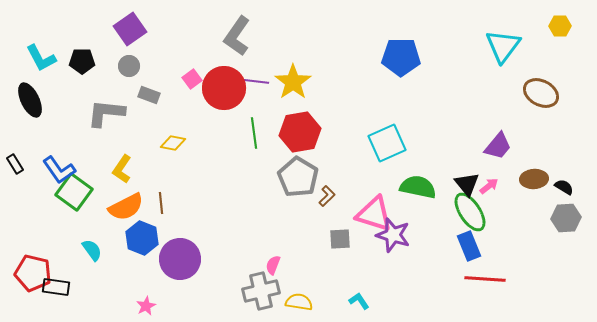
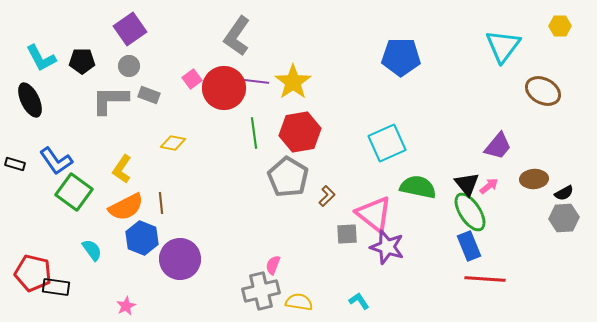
brown ellipse at (541, 93): moved 2 px right, 2 px up
gray L-shape at (106, 113): moved 4 px right, 13 px up; rotated 6 degrees counterclockwise
black rectangle at (15, 164): rotated 42 degrees counterclockwise
blue L-shape at (59, 170): moved 3 px left, 9 px up
gray pentagon at (298, 177): moved 10 px left
black semicircle at (564, 187): moved 6 px down; rotated 120 degrees clockwise
pink triangle at (374, 214): rotated 21 degrees clockwise
gray hexagon at (566, 218): moved 2 px left
purple star at (393, 235): moved 6 px left, 12 px down
gray square at (340, 239): moved 7 px right, 5 px up
pink star at (146, 306): moved 20 px left
